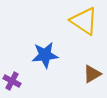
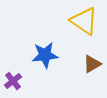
brown triangle: moved 10 px up
purple cross: moved 1 px right; rotated 24 degrees clockwise
